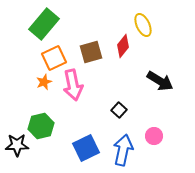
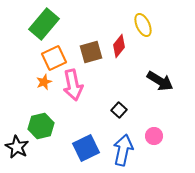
red diamond: moved 4 px left
black star: moved 2 px down; rotated 30 degrees clockwise
